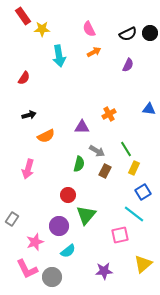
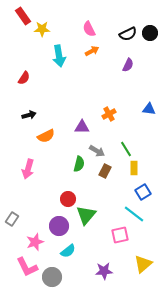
orange arrow: moved 2 px left, 1 px up
yellow rectangle: rotated 24 degrees counterclockwise
red circle: moved 4 px down
pink L-shape: moved 2 px up
